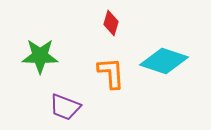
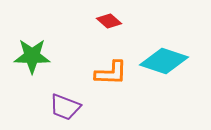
red diamond: moved 2 px left, 2 px up; rotated 65 degrees counterclockwise
green star: moved 8 px left
orange L-shape: rotated 96 degrees clockwise
